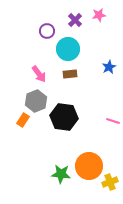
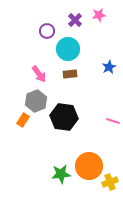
green star: rotated 12 degrees counterclockwise
